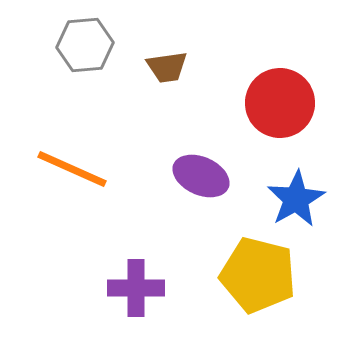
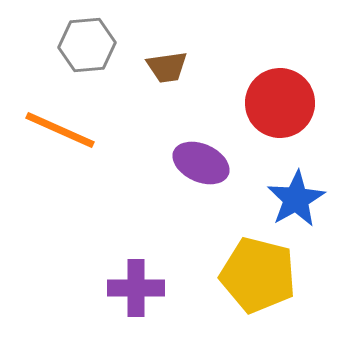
gray hexagon: moved 2 px right
orange line: moved 12 px left, 39 px up
purple ellipse: moved 13 px up
